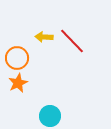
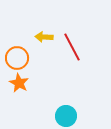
red line: moved 6 px down; rotated 16 degrees clockwise
orange star: moved 1 px right; rotated 18 degrees counterclockwise
cyan circle: moved 16 px right
